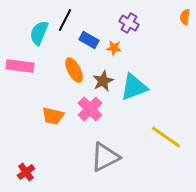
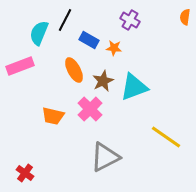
purple cross: moved 1 px right, 3 px up
pink rectangle: rotated 28 degrees counterclockwise
red cross: moved 1 px left, 1 px down; rotated 18 degrees counterclockwise
